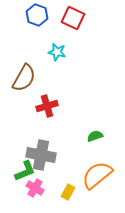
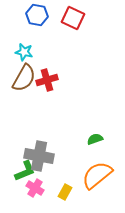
blue hexagon: rotated 10 degrees counterclockwise
cyan star: moved 33 px left
red cross: moved 26 px up
green semicircle: moved 3 px down
gray cross: moved 2 px left, 1 px down
yellow rectangle: moved 3 px left
